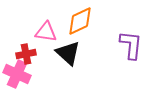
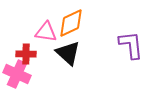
orange diamond: moved 9 px left, 2 px down
purple L-shape: rotated 12 degrees counterclockwise
red cross: rotated 12 degrees clockwise
